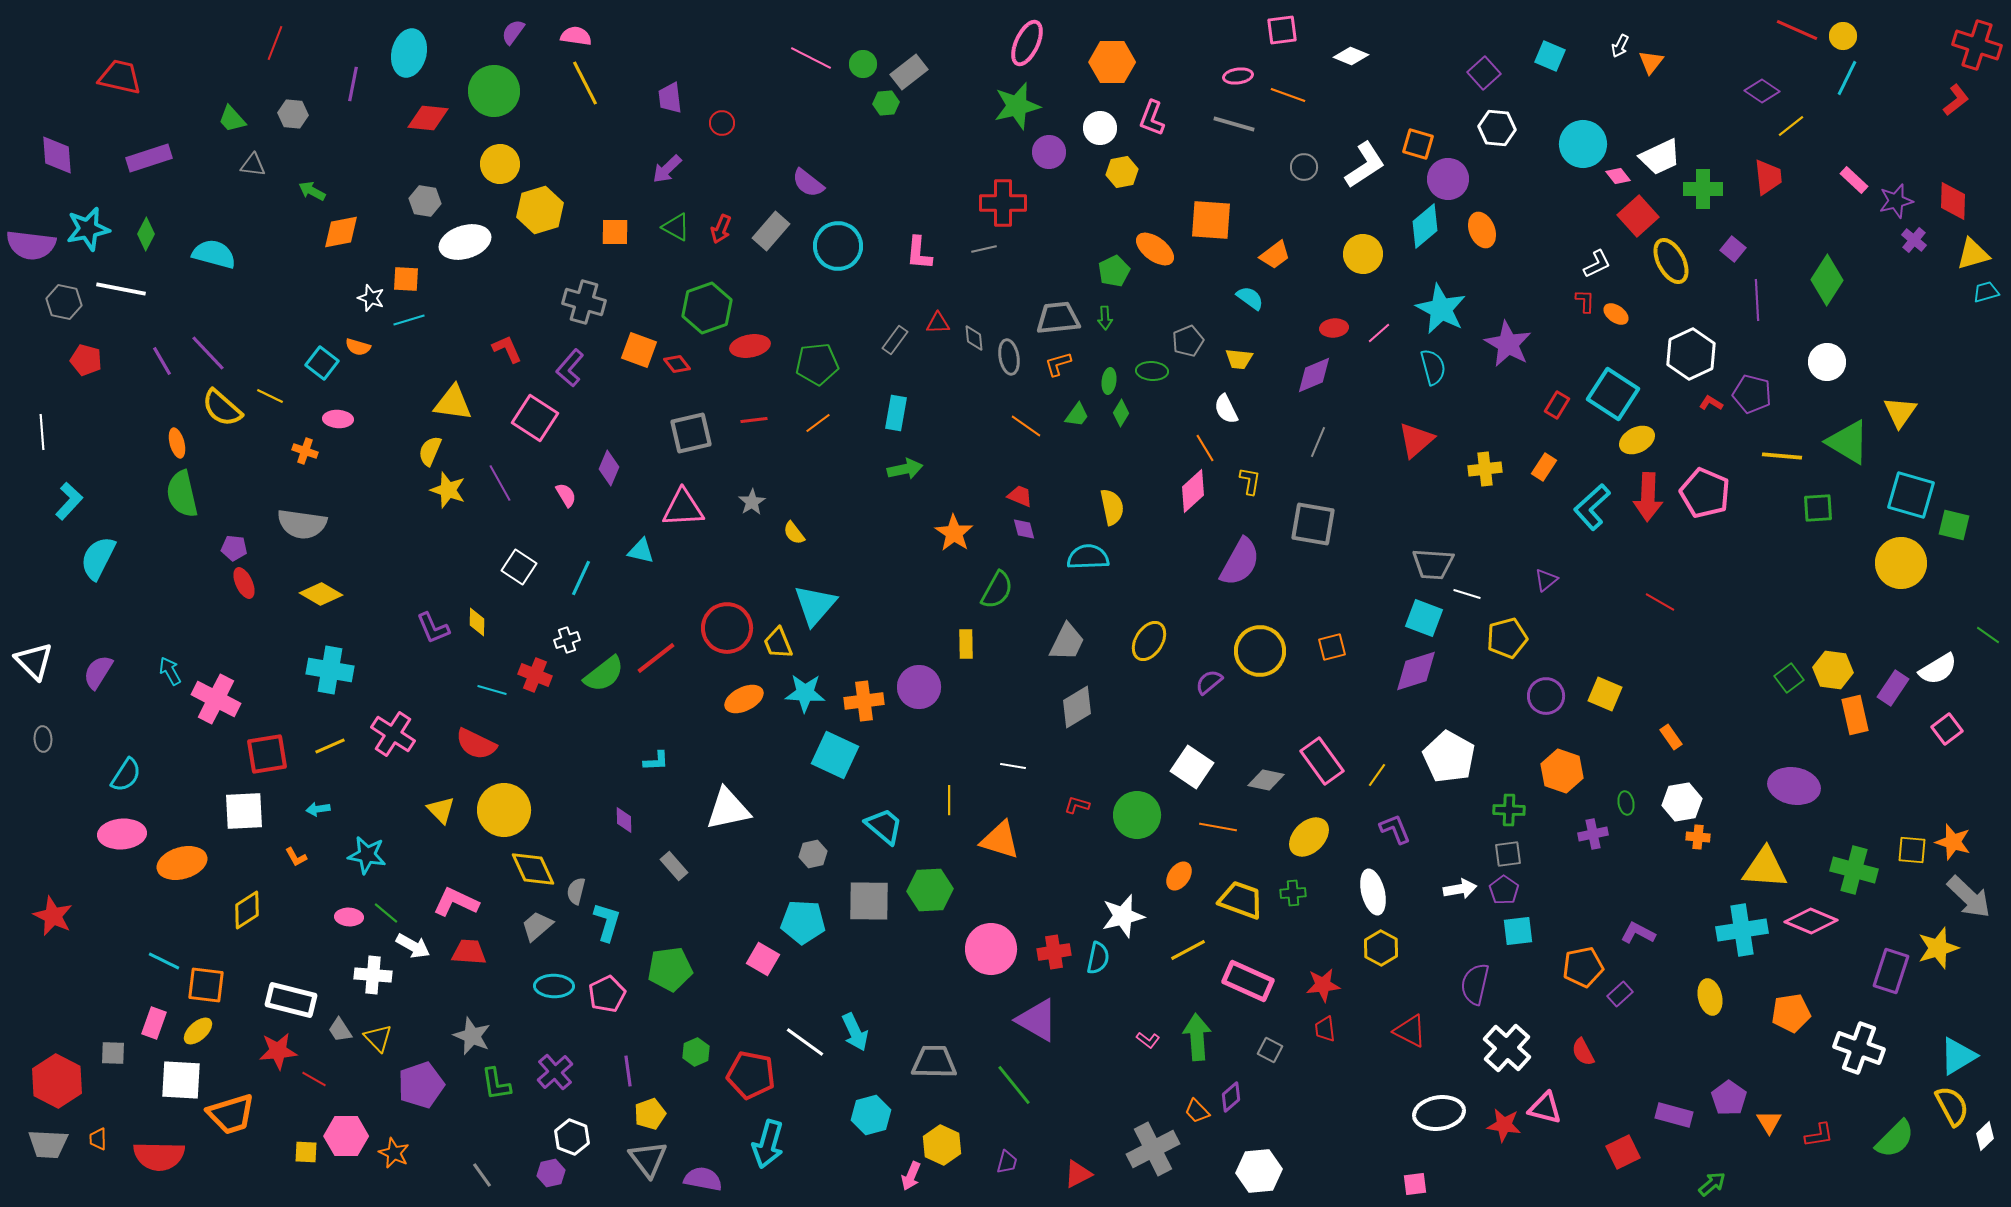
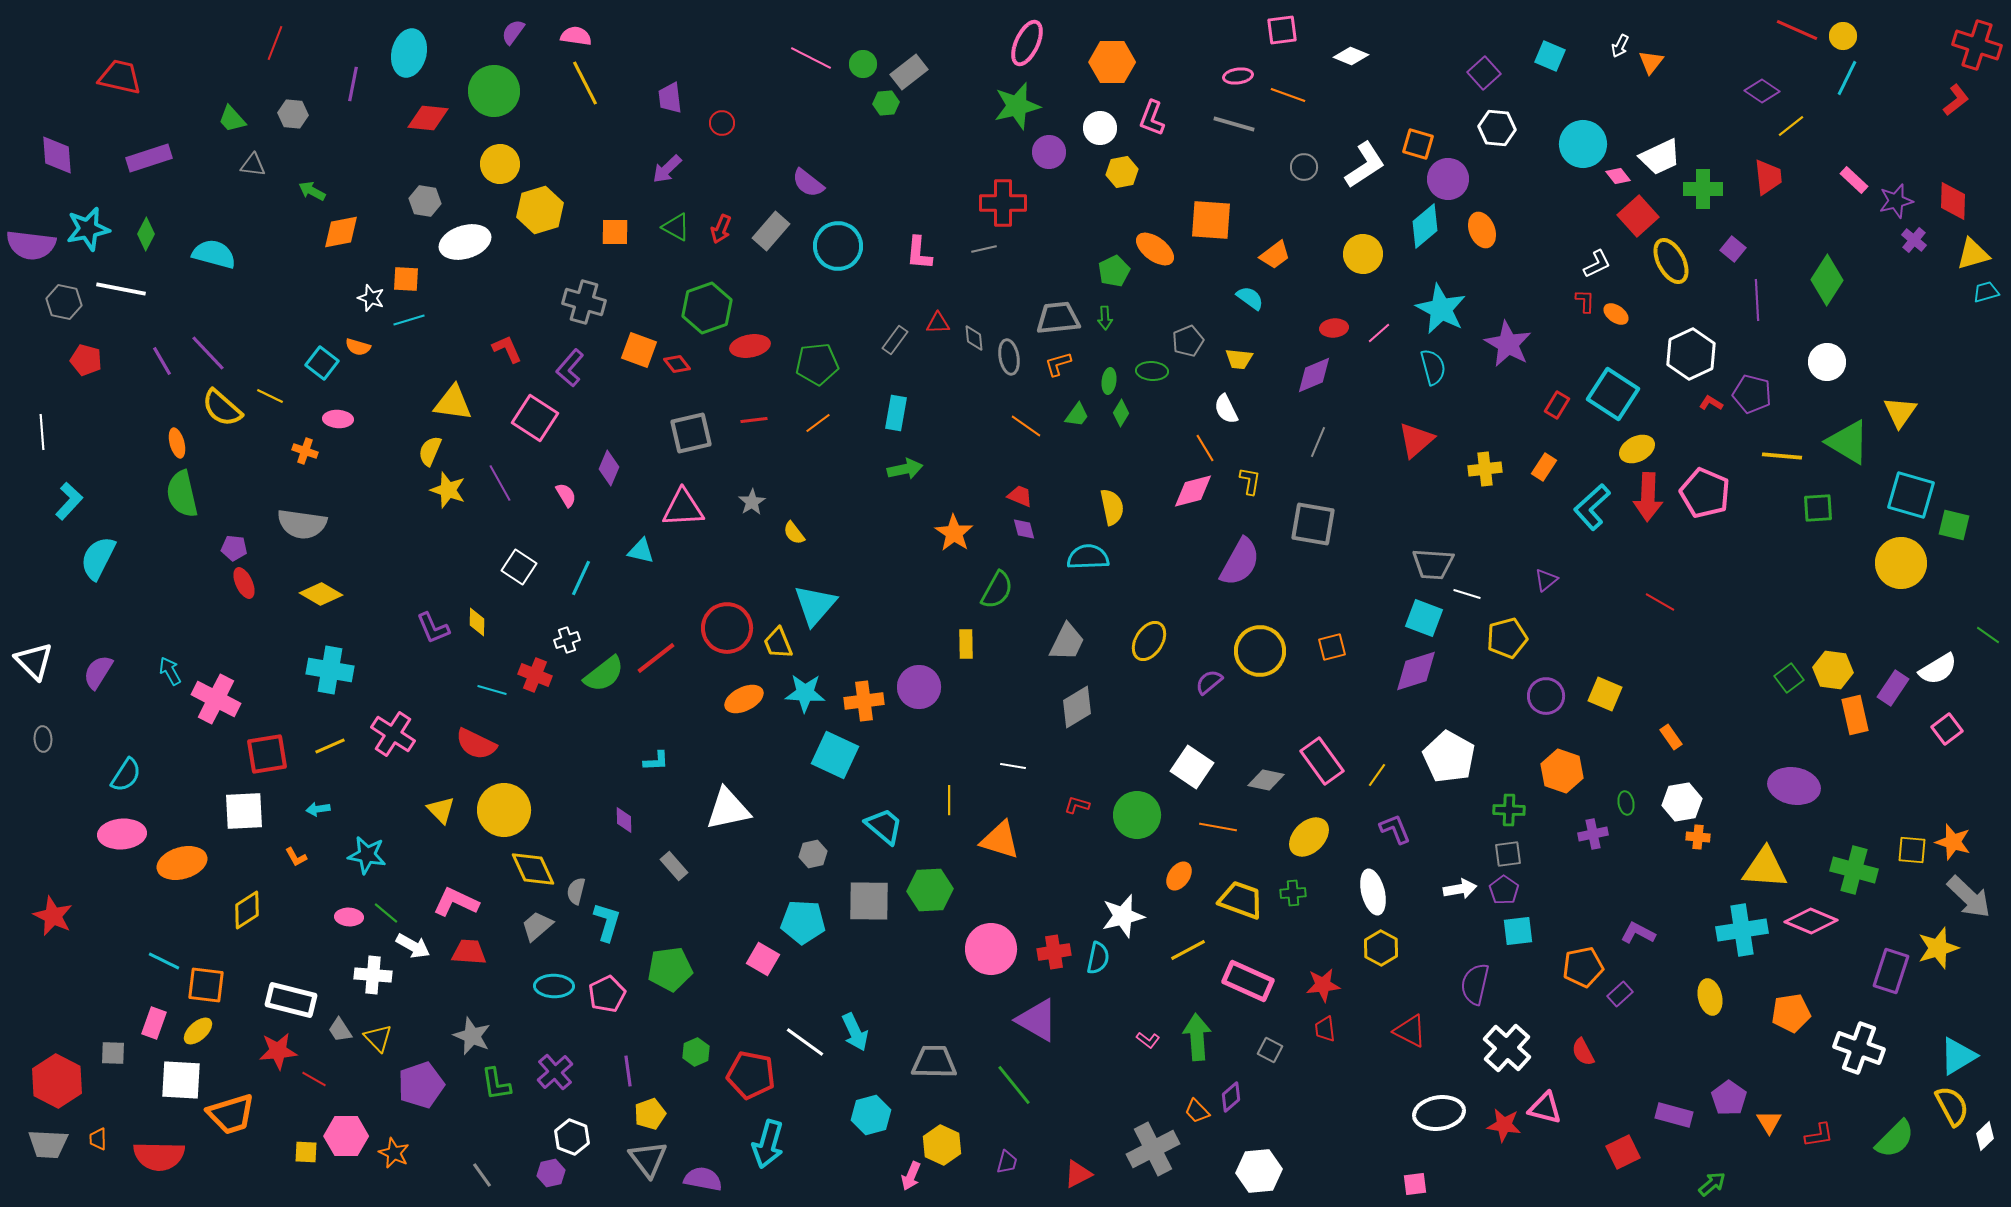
yellow ellipse at (1637, 440): moved 9 px down
pink diamond at (1193, 491): rotated 27 degrees clockwise
